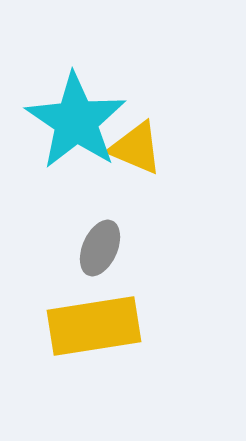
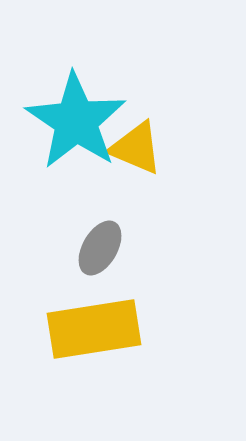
gray ellipse: rotated 6 degrees clockwise
yellow rectangle: moved 3 px down
